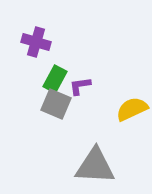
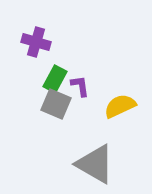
purple L-shape: rotated 90 degrees clockwise
yellow semicircle: moved 12 px left, 3 px up
gray triangle: moved 2 px up; rotated 27 degrees clockwise
